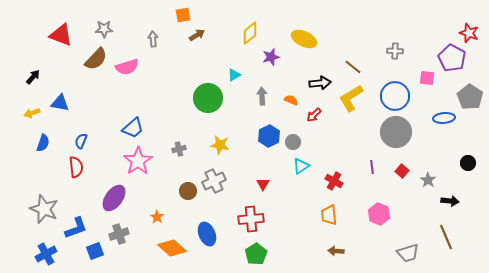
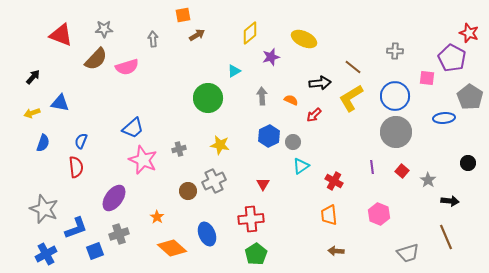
cyan triangle at (234, 75): moved 4 px up
pink star at (138, 161): moved 5 px right, 1 px up; rotated 16 degrees counterclockwise
